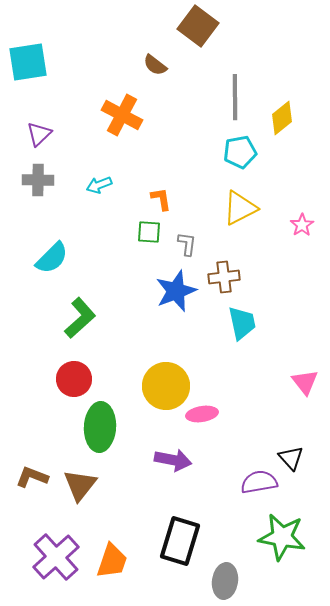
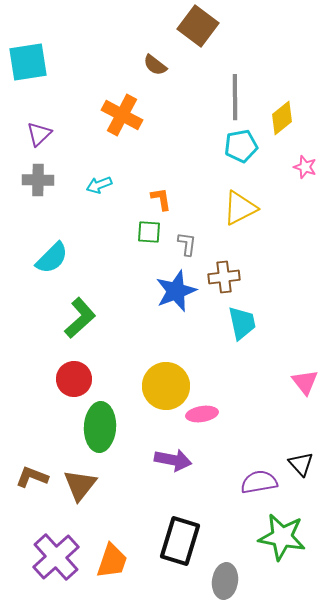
cyan pentagon: moved 1 px right, 6 px up
pink star: moved 3 px right, 58 px up; rotated 20 degrees counterclockwise
black triangle: moved 10 px right, 6 px down
